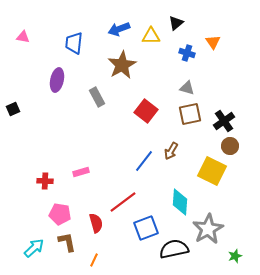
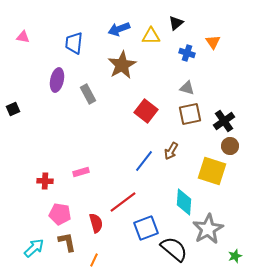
gray rectangle: moved 9 px left, 3 px up
yellow square: rotated 8 degrees counterclockwise
cyan diamond: moved 4 px right
black semicircle: rotated 52 degrees clockwise
